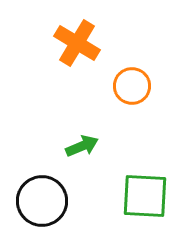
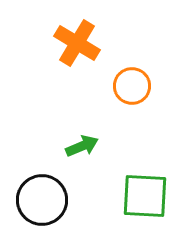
black circle: moved 1 px up
